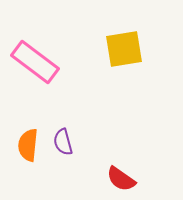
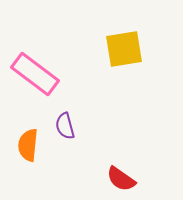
pink rectangle: moved 12 px down
purple semicircle: moved 2 px right, 16 px up
